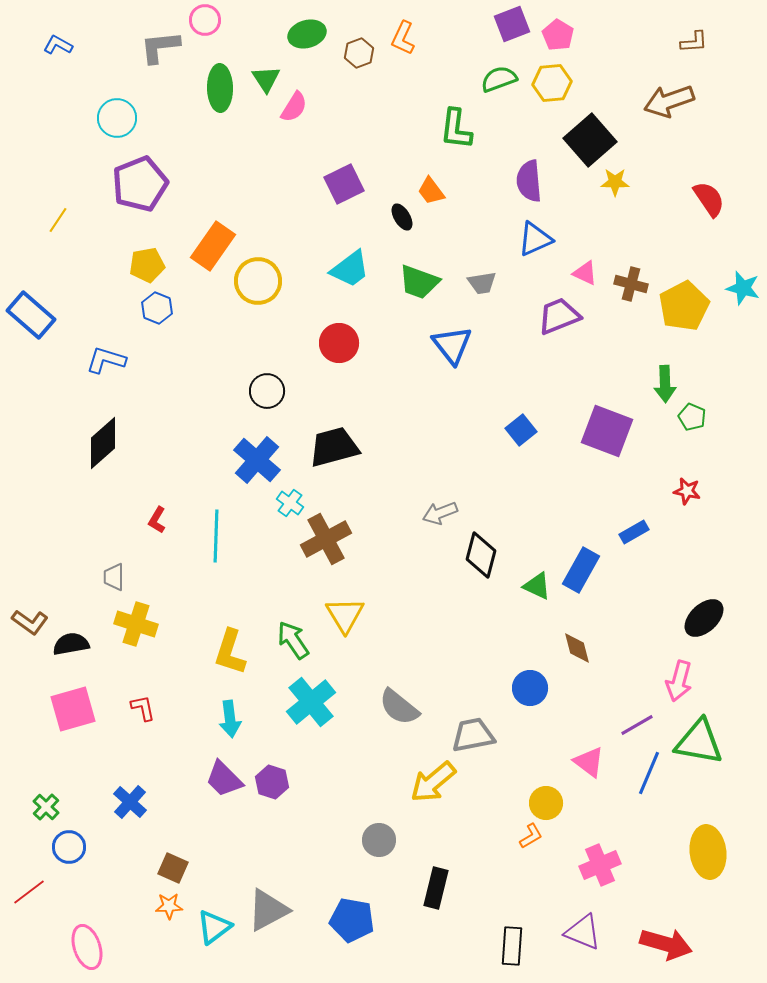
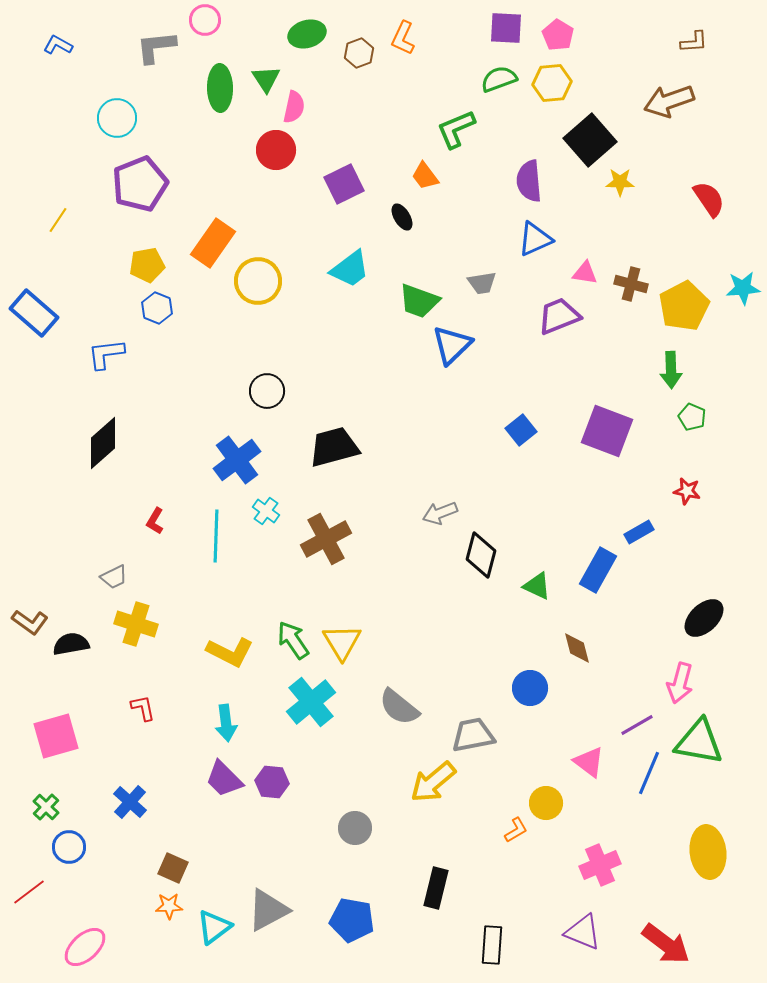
purple square at (512, 24): moved 6 px left, 4 px down; rotated 24 degrees clockwise
gray L-shape at (160, 47): moved 4 px left
pink semicircle at (294, 107): rotated 20 degrees counterclockwise
green L-shape at (456, 129): rotated 60 degrees clockwise
yellow star at (615, 182): moved 5 px right
orange trapezoid at (431, 191): moved 6 px left, 15 px up
orange rectangle at (213, 246): moved 3 px up
pink triangle at (585, 273): rotated 16 degrees counterclockwise
green trapezoid at (419, 282): moved 19 px down
cyan star at (743, 288): rotated 20 degrees counterclockwise
blue rectangle at (31, 315): moved 3 px right, 2 px up
red circle at (339, 343): moved 63 px left, 193 px up
blue triangle at (452, 345): rotated 24 degrees clockwise
blue L-shape at (106, 360): moved 6 px up; rotated 24 degrees counterclockwise
green arrow at (665, 384): moved 6 px right, 14 px up
blue cross at (257, 460): moved 20 px left; rotated 12 degrees clockwise
cyan cross at (290, 503): moved 24 px left, 8 px down
red L-shape at (157, 520): moved 2 px left, 1 px down
blue rectangle at (634, 532): moved 5 px right
blue rectangle at (581, 570): moved 17 px right
gray trapezoid at (114, 577): rotated 116 degrees counterclockwise
yellow triangle at (345, 615): moved 3 px left, 27 px down
yellow L-shape at (230, 652): rotated 81 degrees counterclockwise
pink arrow at (679, 681): moved 1 px right, 2 px down
pink square at (73, 709): moved 17 px left, 27 px down
cyan arrow at (230, 719): moved 4 px left, 4 px down
purple hexagon at (272, 782): rotated 12 degrees counterclockwise
orange L-shape at (531, 836): moved 15 px left, 6 px up
gray circle at (379, 840): moved 24 px left, 12 px up
red arrow at (666, 944): rotated 21 degrees clockwise
black rectangle at (512, 946): moved 20 px left, 1 px up
pink ellipse at (87, 947): moved 2 px left; rotated 66 degrees clockwise
